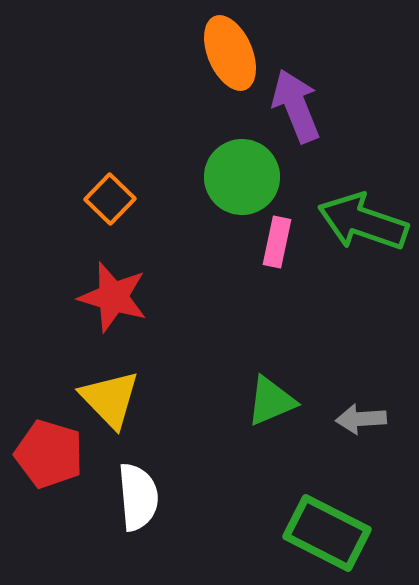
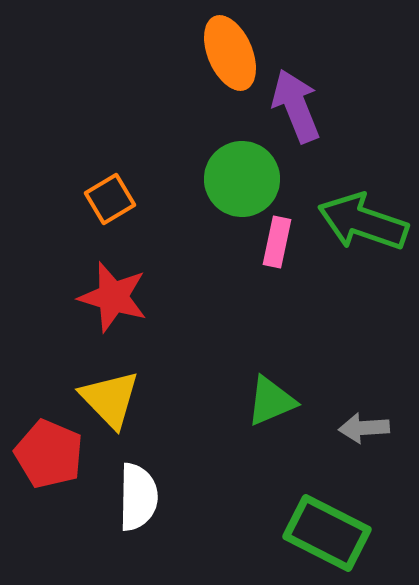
green circle: moved 2 px down
orange square: rotated 15 degrees clockwise
gray arrow: moved 3 px right, 9 px down
red pentagon: rotated 6 degrees clockwise
white semicircle: rotated 6 degrees clockwise
